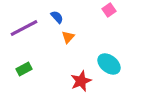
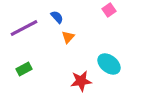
red star: rotated 15 degrees clockwise
